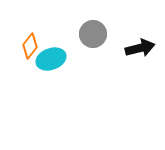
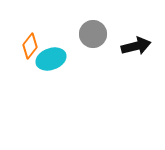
black arrow: moved 4 px left, 2 px up
